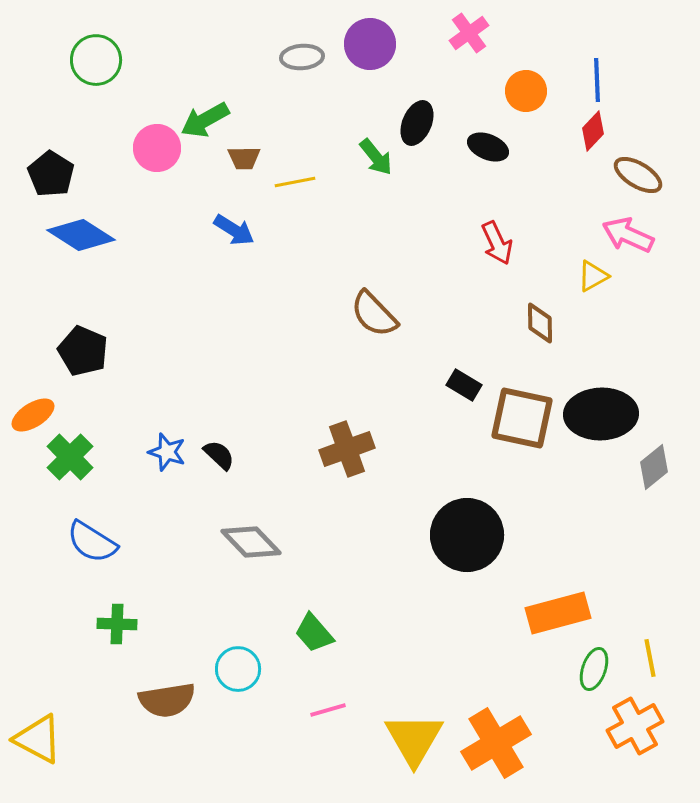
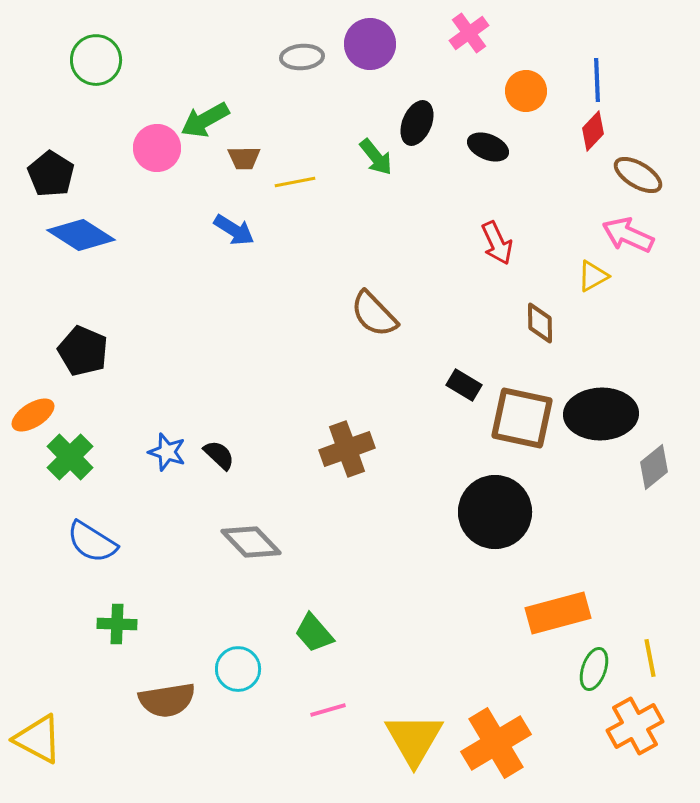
black circle at (467, 535): moved 28 px right, 23 px up
